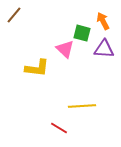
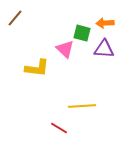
brown line: moved 1 px right, 3 px down
orange arrow: moved 2 px right, 2 px down; rotated 66 degrees counterclockwise
